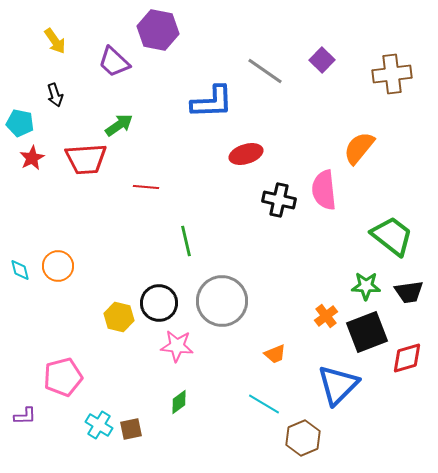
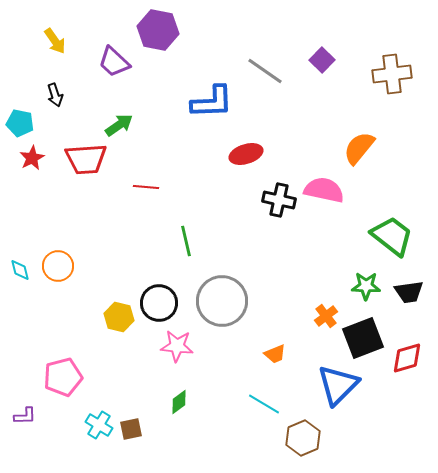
pink semicircle: rotated 108 degrees clockwise
black square: moved 4 px left, 6 px down
